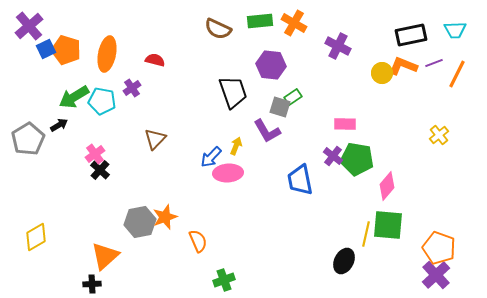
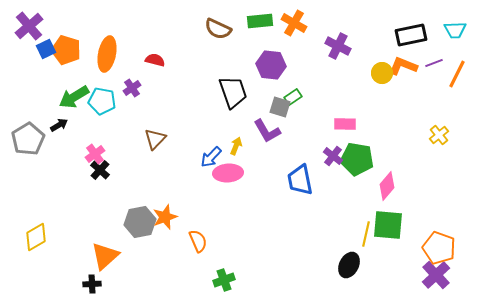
black ellipse at (344, 261): moved 5 px right, 4 px down
